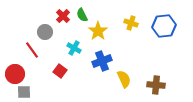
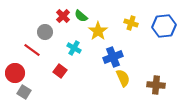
green semicircle: moved 1 px left, 1 px down; rotated 24 degrees counterclockwise
red line: rotated 18 degrees counterclockwise
blue cross: moved 11 px right, 4 px up
red circle: moved 1 px up
yellow semicircle: moved 1 px left, 1 px up
gray square: rotated 32 degrees clockwise
